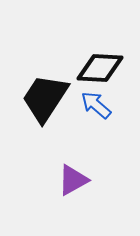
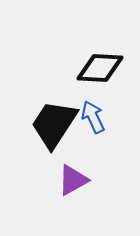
black trapezoid: moved 9 px right, 26 px down
blue arrow: moved 3 px left, 12 px down; rotated 24 degrees clockwise
